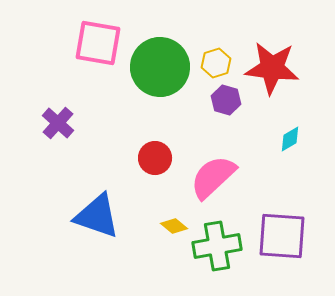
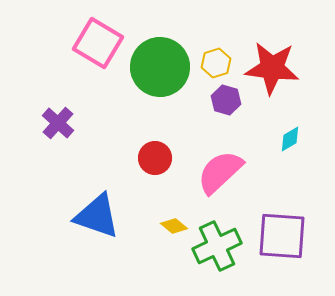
pink square: rotated 21 degrees clockwise
pink semicircle: moved 7 px right, 5 px up
green cross: rotated 15 degrees counterclockwise
